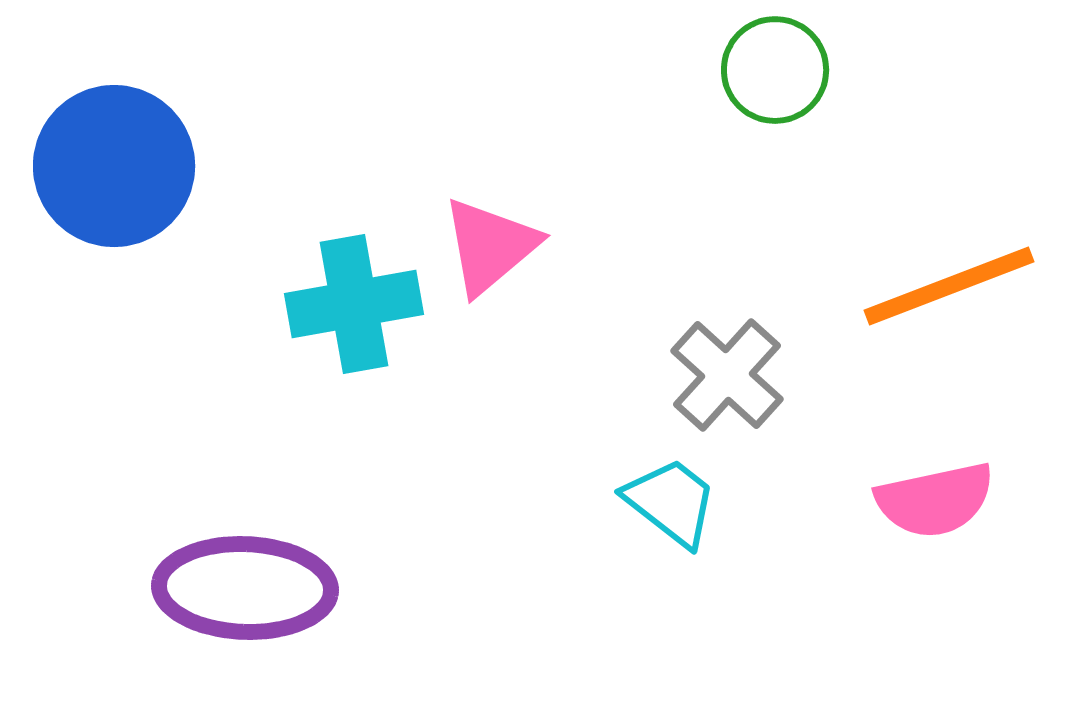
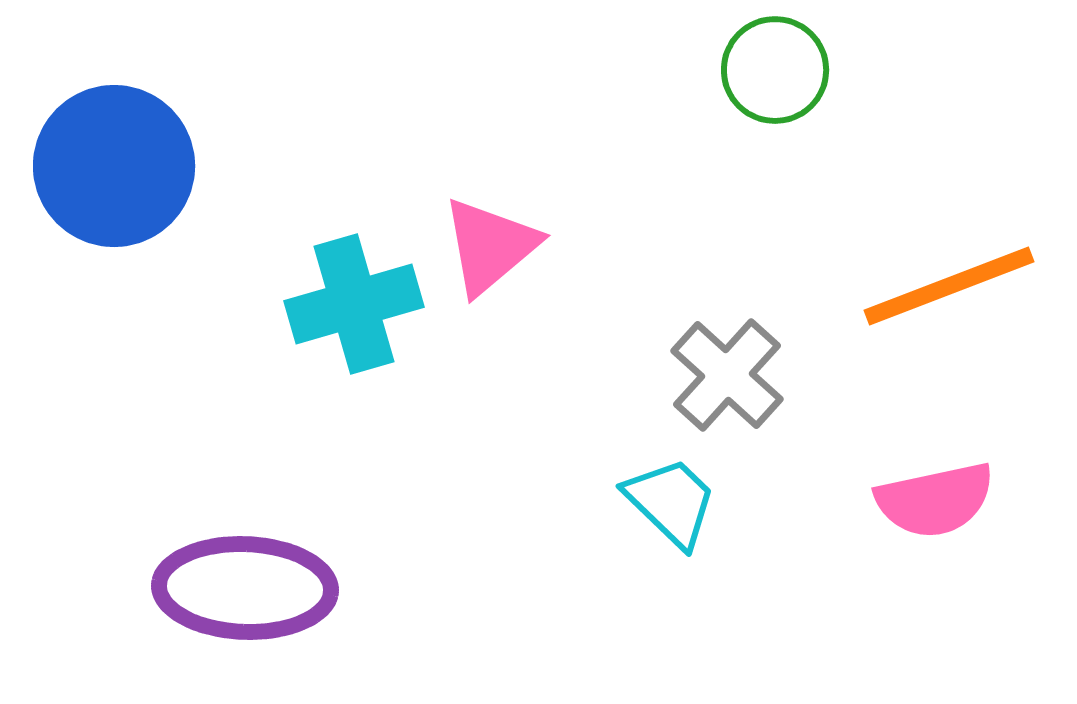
cyan cross: rotated 6 degrees counterclockwise
cyan trapezoid: rotated 6 degrees clockwise
